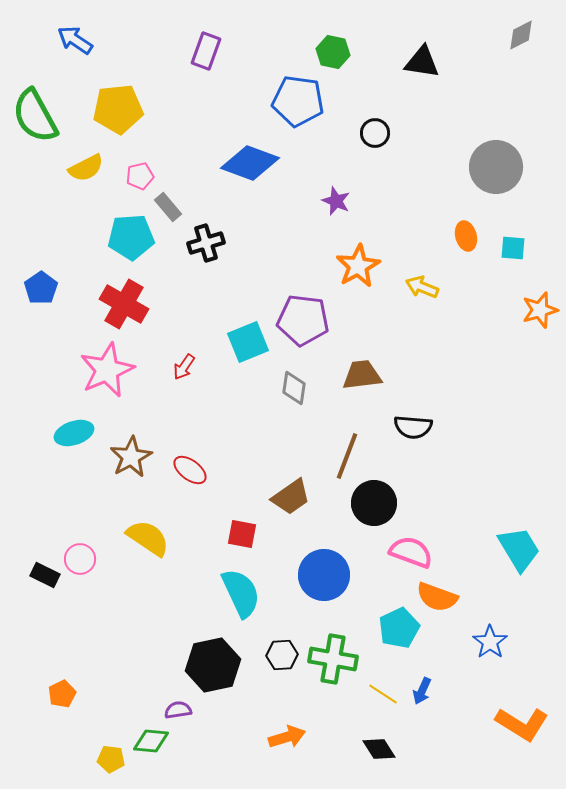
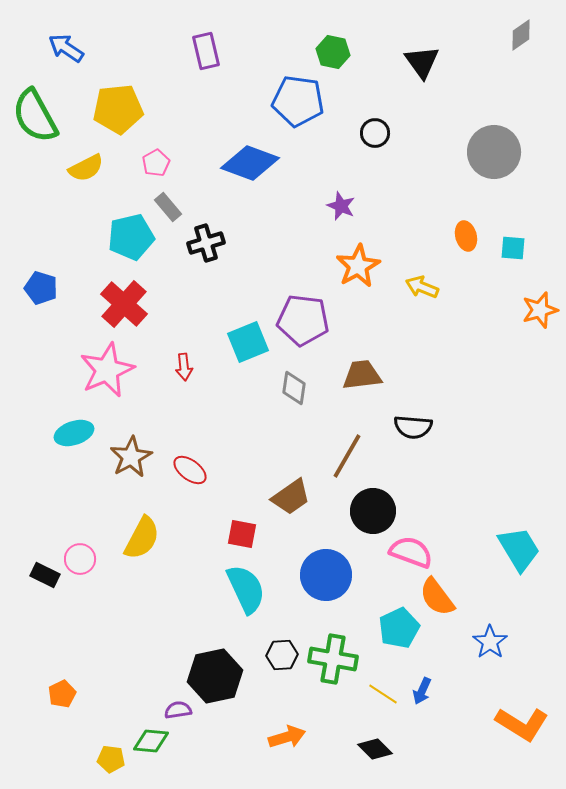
gray diamond at (521, 35): rotated 8 degrees counterclockwise
blue arrow at (75, 40): moved 9 px left, 8 px down
purple rectangle at (206, 51): rotated 33 degrees counterclockwise
black triangle at (422, 62): rotated 45 degrees clockwise
gray circle at (496, 167): moved 2 px left, 15 px up
pink pentagon at (140, 176): moved 16 px right, 13 px up; rotated 16 degrees counterclockwise
purple star at (336, 201): moved 5 px right, 5 px down
cyan pentagon at (131, 237): rotated 9 degrees counterclockwise
blue pentagon at (41, 288): rotated 20 degrees counterclockwise
red cross at (124, 304): rotated 12 degrees clockwise
red arrow at (184, 367): rotated 40 degrees counterclockwise
brown line at (347, 456): rotated 9 degrees clockwise
black circle at (374, 503): moved 1 px left, 8 px down
yellow semicircle at (148, 538): moved 6 px left; rotated 84 degrees clockwise
blue circle at (324, 575): moved 2 px right
cyan semicircle at (241, 593): moved 5 px right, 4 px up
orange semicircle at (437, 597): rotated 33 degrees clockwise
black hexagon at (213, 665): moved 2 px right, 11 px down
black diamond at (379, 749): moved 4 px left; rotated 12 degrees counterclockwise
